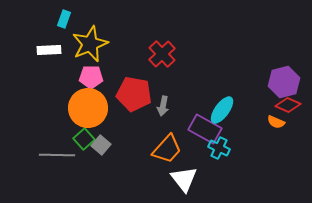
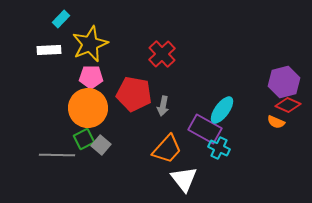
cyan rectangle: moved 3 px left; rotated 24 degrees clockwise
green square: rotated 15 degrees clockwise
